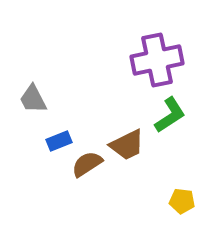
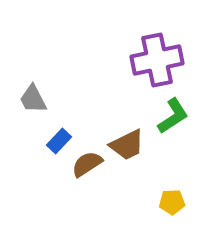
green L-shape: moved 3 px right, 1 px down
blue rectangle: rotated 25 degrees counterclockwise
yellow pentagon: moved 10 px left, 1 px down; rotated 10 degrees counterclockwise
